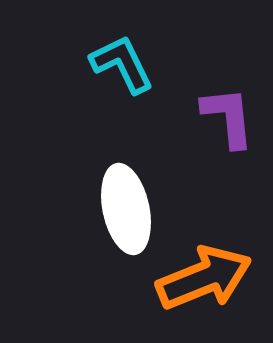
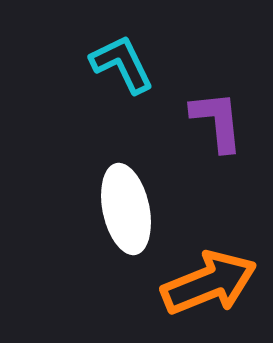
purple L-shape: moved 11 px left, 4 px down
orange arrow: moved 5 px right, 5 px down
